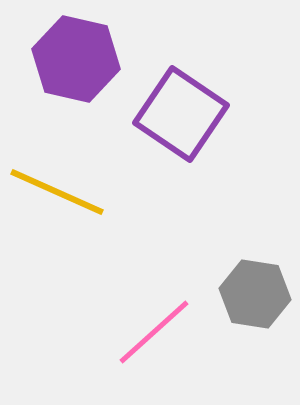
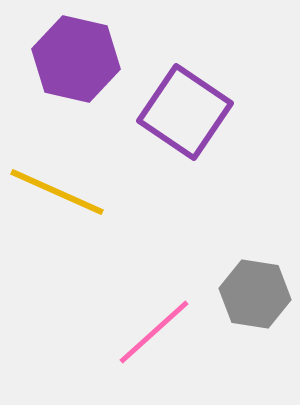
purple square: moved 4 px right, 2 px up
